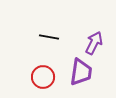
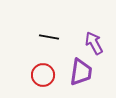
purple arrow: rotated 55 degrees counterclockwise
red circle: moved 2 px up
